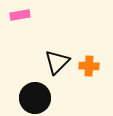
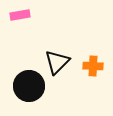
orange cross: moved 4 px right
black circle: moved 6 px left, 12 px up
